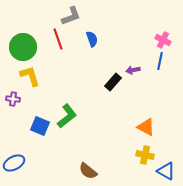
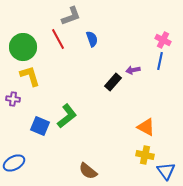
red line: rotated 10 degrees counterclockwise
blue triangle: rotated 24 degrees clockwise
